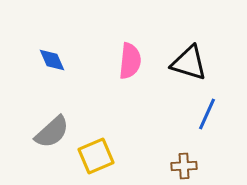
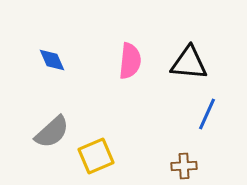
black triangle: rotated 12 degrees counterclockwise
